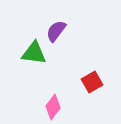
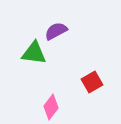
purple semicircle: rotated 25 degrees clockwise
pink diamond: moved 2 px left
